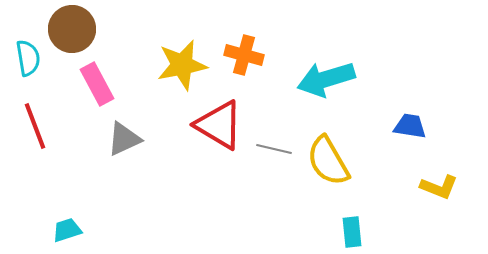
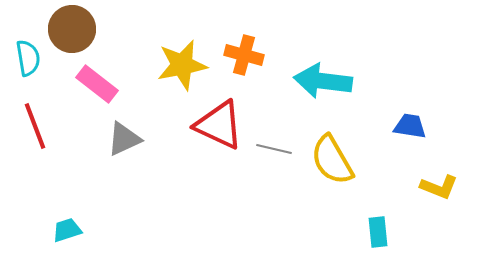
cyan arrow: moved 3 px left, 2 px down; rotated 24 degrees clockwise
pink rectangle: rotated 24 degrees counterclockwise
red triangle: rotated 6 degrees counterclockwise
yellow semicircle: moved 4 px right, 1 px up
cyan rectangle: moved 26 px right
